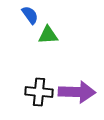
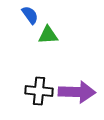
black cross: moved 1 px up
